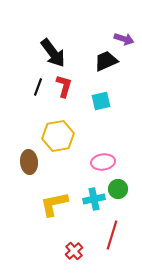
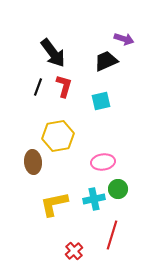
brown ellipse: moved 4 px right
